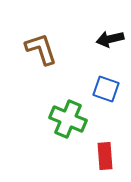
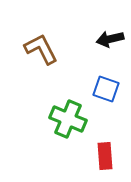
brown L-shape: rotated 9 degrees counterclockwise
